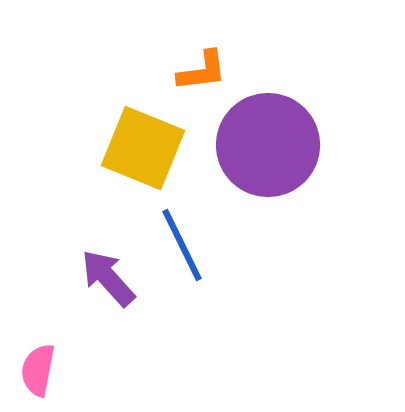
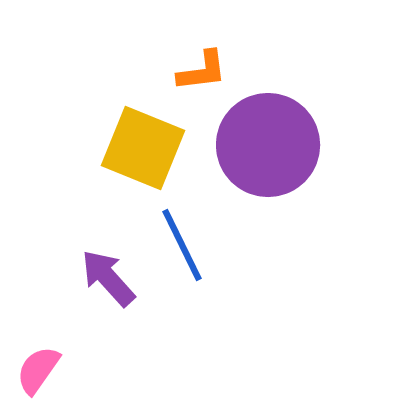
pink semicircle: rotated 24 degrees clockwise
